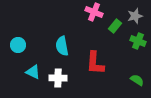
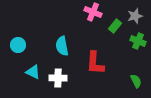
pink cross: moved 1 px left
green semicircle: moved 1 px left, 1 px down; rotated 32 degrees clockwise
